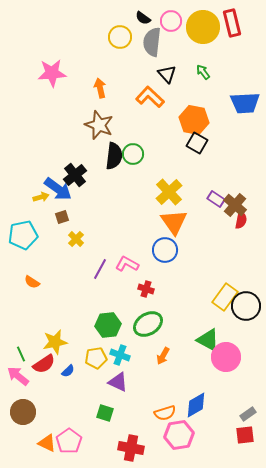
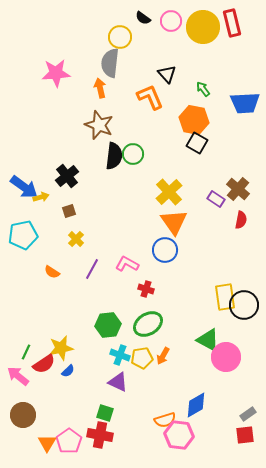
gray semicircle at (152, 42): moved 42 px left, 21 px down
green arrow at (203, 72): moved 17 px down
pink star at (52, 73): moved 4 px right
orange L-shape at (150, 97): rotated 24 degrees clockwise
black cross at (75, 175): moved 8 px left, 1 px down
blue arrow at (58, 189): moved 34 px left, 2 px up
brown cross at (235, 205): moved 3 px right, 16 px up
brown square at (62, 217): moved 7 px right, 6 px up
purple line at (100, 269): moved 8 px left
orange semicircle at (32, 282): moved 20 px right, 10 px up
yellow rectangle at (225, 297): rotated 44 degrees counterclockwise
black circle at (246, 306): moved 2 px left, 1 px up
yellow star at (55, 342): moved 6 px right, 6 px down
green line at (21, 354): moved 5 px right, 2 px up; rotated 49 degrees clockwise
yellow pentagon at (96, 358): moved 46 px right
brown circle at (23, 412): moved 3 px down
orange semicircle at (165, 413): moved 7 px down
pink hexagon at (179, 435): rotated 16 degrees clockwise
orange triangle at (47, 443): rotated 36 degrees clockwise
red cross at (131, 448): moved 31 px left, 13 px up
